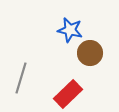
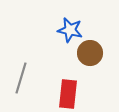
red rectangle: rotated 40 degrees counterclockwise
